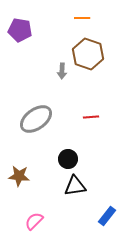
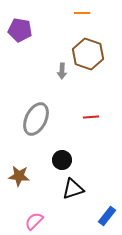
orange line: moved 5 px up
gray ellipse: rotated 28 degrees counterclockwise
black circle: moved 6 px left, 1 px down
black triangle: moved 2 px left, 3 px down; rotated 10 degrees counterclockwise
